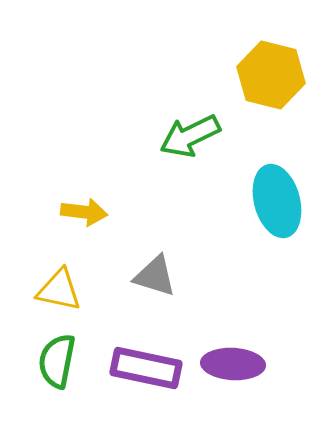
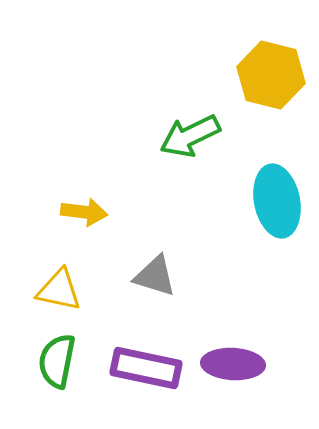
cyan ellipse: rotated 4 degrees clockwise
